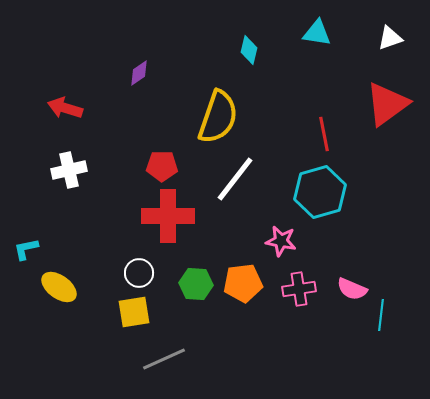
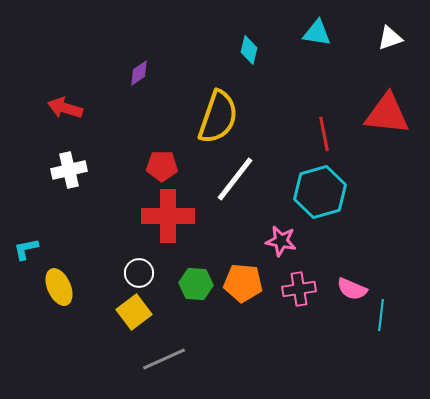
red triangle: moved 10 px down; rotated 42 degrees clockwise
orange pentagon: rotated 12 degrees clockwise
yellow ellipse: rotated 30 degrees clockwise
yellow square: rotated 28 degrees counterclockwise
